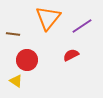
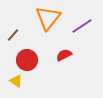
brown line: moved 1 px down; rotated 56 degrees counterclockwise
red semicircle: moved 7 px left
